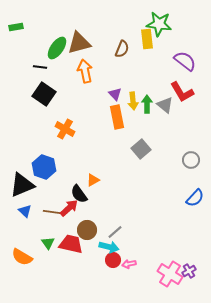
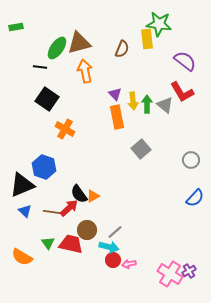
black square: moved 3 px right, 5 px down
orange triangle: moved 16 px down
